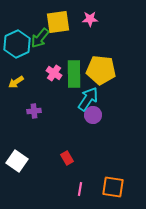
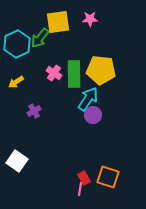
purple cross: rotated 24 degrees counterclockwise
red rectangle: moved 17 px right, 20 px down
orange square: moved 5 px left, 10 px up; rotated 10 degrees clockwise
